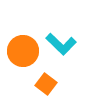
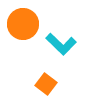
orange circle: moved 27 px up
